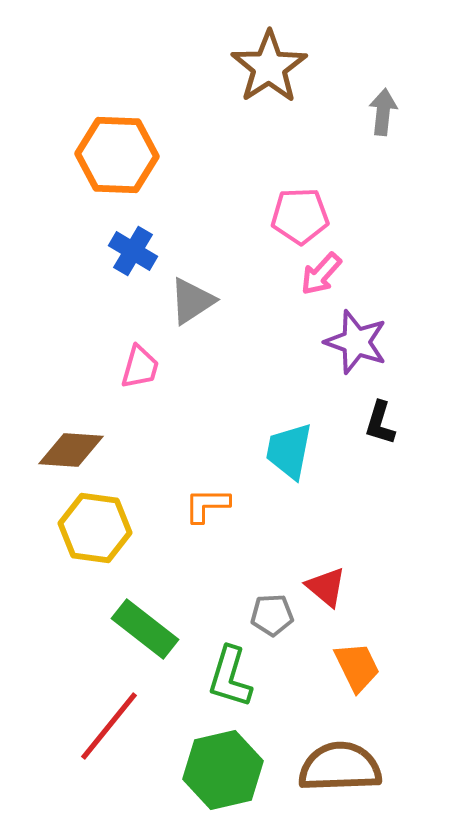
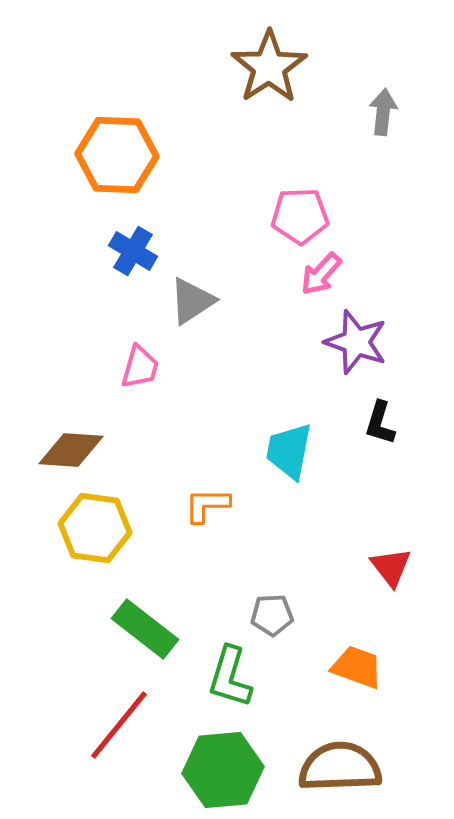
red triangle: moved 65 px right, 20 px up; rotated 12 degrees clockwise
orange trapezoid: rotated 44 degrees counterclockwise
red line: moved 10 px right, 1 px up
green hexagon: rotated 8 degrees clockwise
